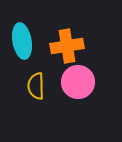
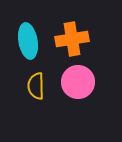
cyan ellipse: moved 6 px right
orange cross: moved 5 px right, 7 px up
